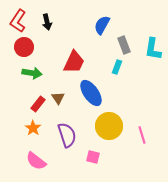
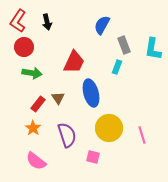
blue ellipse: rotated 20 degrees clockwise
yellow circle: moved 2 px down
